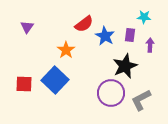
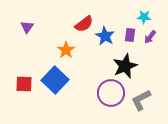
purple arrow: moved 8 px up; rotated 144 degrees counterclockwise
